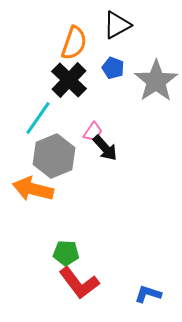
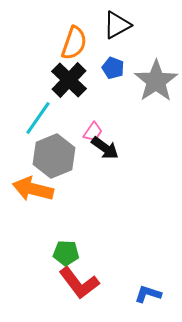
black arrow: rotated 12 degrees counterclockwise
